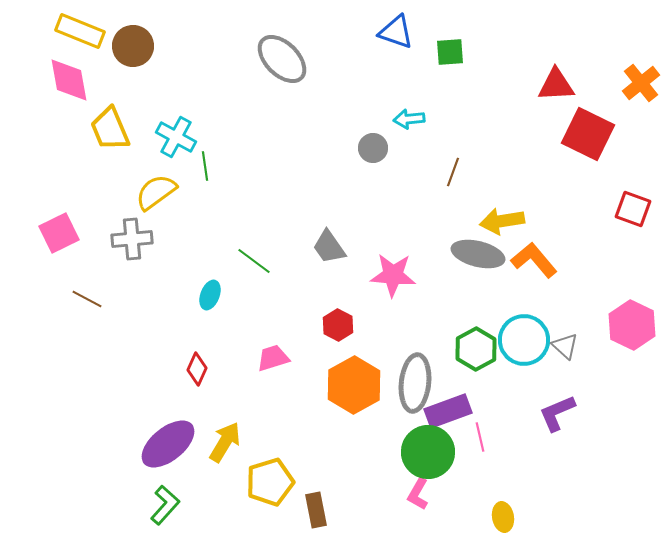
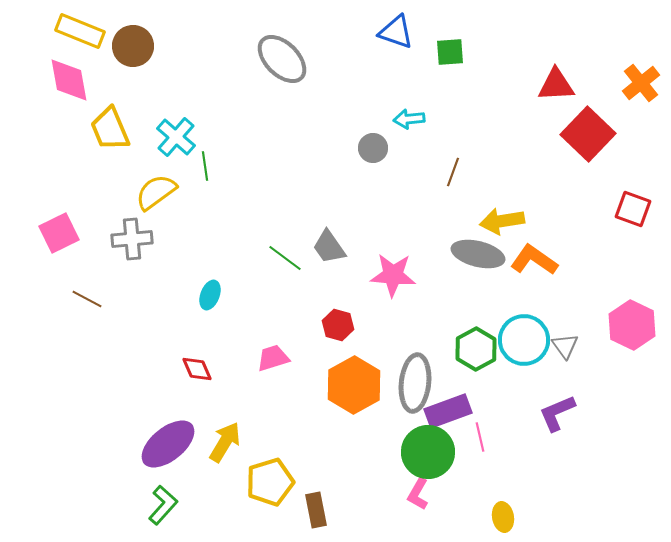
red square at (588, 134): rotated 18 degrees clockwise
cyan cross at (176, 137): rotated 12 degrees clockwise
orange L-shape at (534, 260): rotated 15 degrees counterclockwise
green line at (254, 261): moved 31 px right, 3 px up
red hexagon at (338, 325): rotated 12 degrees counterclockwise
gray triangle at (565, 346): rotated 12 degrees clockwise
red diamond at (197, 369): rotated 48 degrees counterclockwise
green L-shape at (165, 505): moved 2 px left
